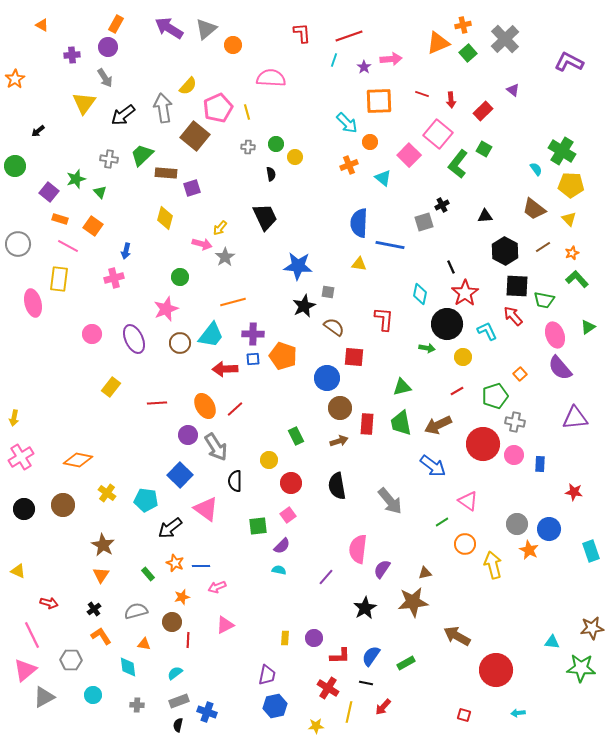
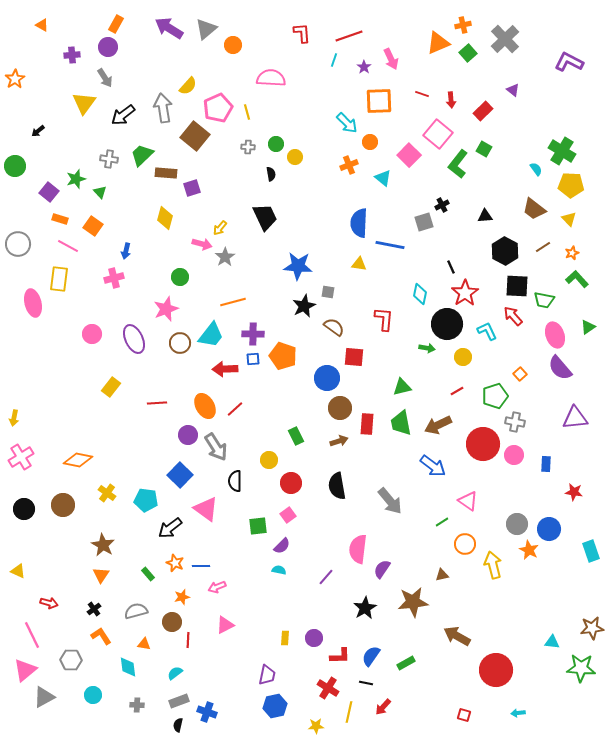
pink arrow at (391, 59): rotated 70 degrees clockwise
blue rectangle at (540, 464): moved 6 px right
brown triangle at (425, 573): moved 17 px right, 2 px down
